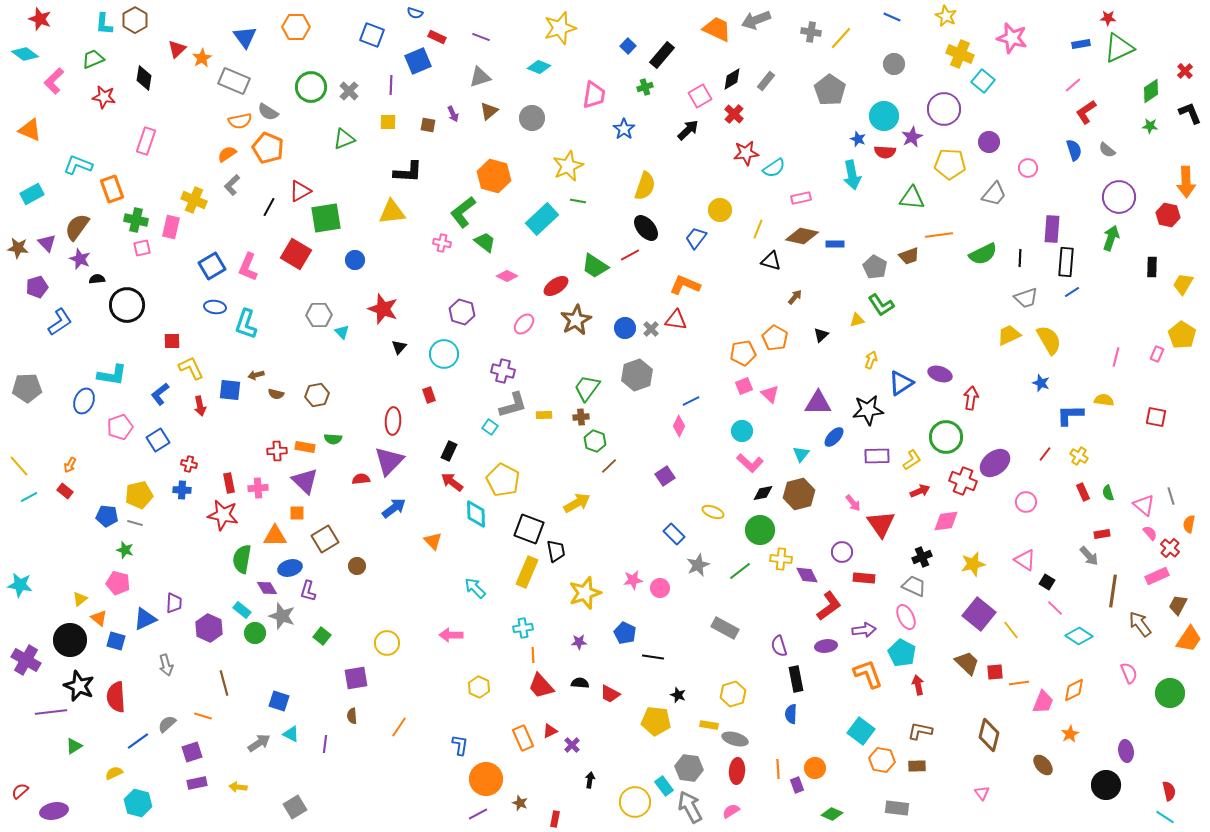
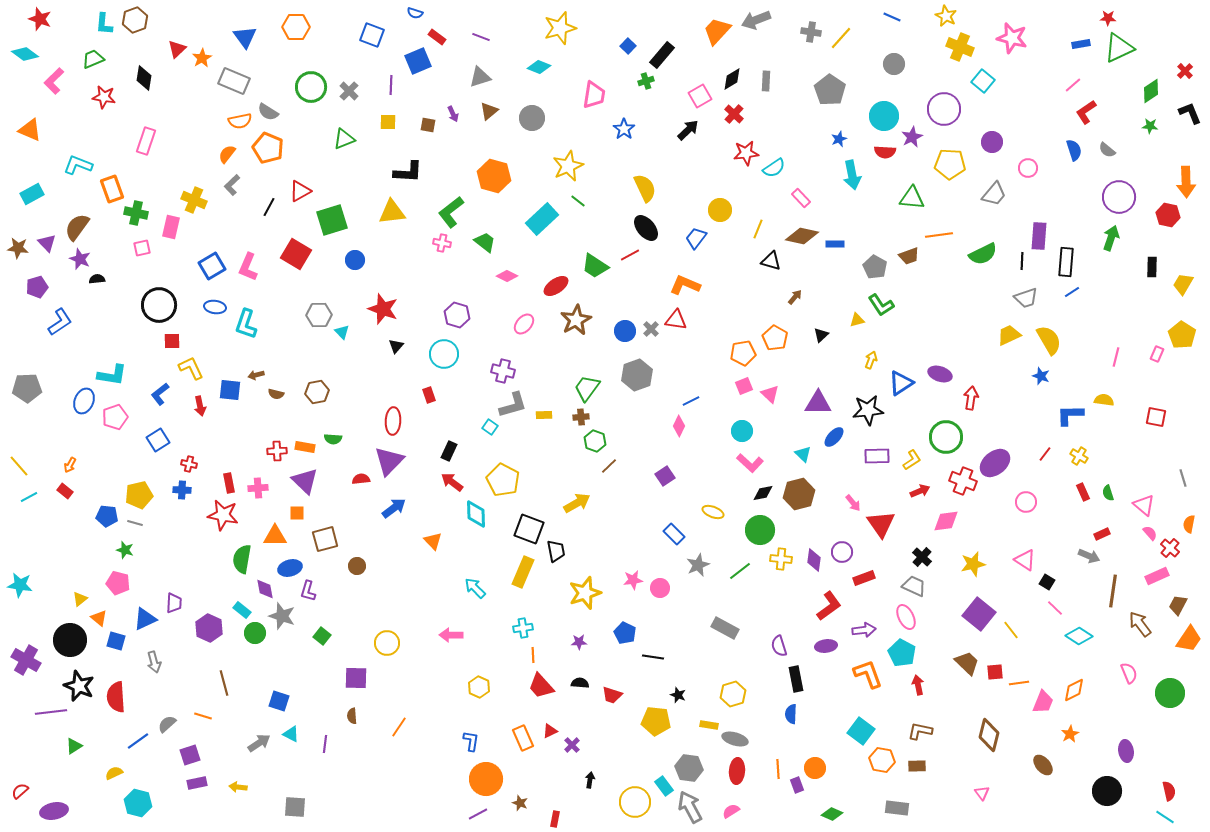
brown hexagon at (135, 20): rotated 10 degrees clockwise
orange trapezoid at (717, 29): moved 2 px down; rotated 72 degrees counterclockwise
red rectangle at (437, 37): rotated 12 degrees clockwise
yellow cross at (960, 54): moved 7 px up
gray rectangle at (766, 81): rotated 36 degrees counterclockwise
green cross at (645, 87): moved 1 px right, 6 px up
blue star at (858, 139): moved 19 px left; rotated 28 degrees clockwise
purple circle at (989, 142): moved 3 px right
orange semicircle at (227, 154): rotated 18 degrees counterclockwise
yellow semicircle at (645, 186): moved 2 px down; rotated 44 degrees counterclockwise
pink rectangle at (801, 198): rotated 60 degrees clockwise
green line at (578, 201): rotated 28 degrees clockwise
green L-shape at (463, 212): moved 12 px left
green square at (326, 218): moved 6 px right, 2 px down; rotated 8 degrees counterclockwise
green cross at (136, 220): moved 7 px up
purple rectangle at (1052, 229): moved 13 px left, 7 px down
black line at (1020, 258): moved 2 px right, 3 px down
black circle at (127, 305): moved 32 px right
purple hexagon at (462, 312): moved 5 px left, 3 px down
blue circle at (625, 328): moved 3 px down
black triangle at (399, 347): moved 3 px left, 1 px up
blue star at (1041, 383): moved 7 px up
brown hexagon at (317, 395): moved 3 px up
pink pentagon at (120, 427): moved 5 px left, 10 px up
cyan triangle at (801, 454): moved 2 px right; rotated 24 degrees counterclockwise
gray line at (1171, 496): moved 12 px right, 18 px up
red rectangle at (1102, 534): rotated 14 degrees counterclockwise
brown square at (325, 539): rotated 16 degrees clockwise
gray arrow at (1089, 556): rotated 25 degrees counterclockwise
black cross at (922, 557): rotated 24 degrees counterclockwise
yellow rectangle at (527, 572): moved 4 px left
purple diamond at (807, 575): moved 7 px right, 15 px up; rotated 35 degrees clockwise
red rectangle at (864, 578): rotated 25 degrees counterclockwise
purple diamond at (267, 588): moved 2 px left, 1 px down; rotated 20 degrees clockwise
gray arrow at (166, 665): moved 12 px left, 3 px up
purple square at (356, 678): rotated 10 degrees clockwise
red trapezoid at (610, 694): moved 2 px right, 1 px down; rotated 10 degrees counterclockwise
blue L-shape at (460, 745): moved 11 px right, 4 px up
purple square at (192, 752): moved 2 px left, 3 px down
black circle at (1106, 785): moved 1 px right, 6 px down
gray square at (295, 807): rotated 35 degrees clockwise
